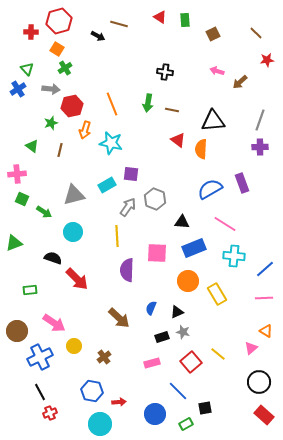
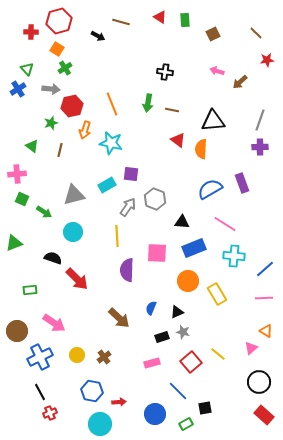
brown line at (119, 24): moved 2 px right, 2 px up
yellow circle at (74, 346): moved 3 px right, 9 px down
